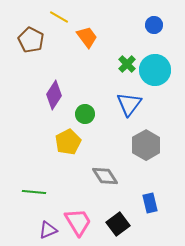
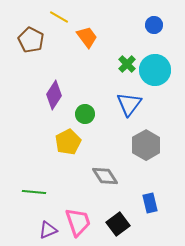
pink trapezoid: rotated 12 degrees clockwise
